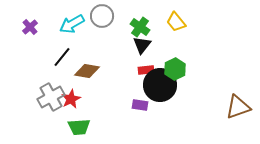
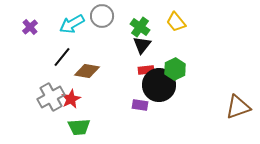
black circle: moved 1 px left
